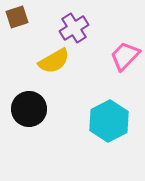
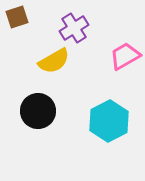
pink trapezoid: rotated 16 degrees clockwise
black circle: moved 9 px right, 2 px down
